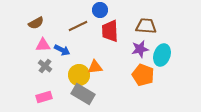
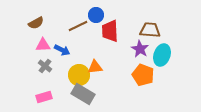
blue circle: moved 4 px left, 5 px down
brown trapezoid: moved 4 px right, 4 px down
purple star: rotated 30 degrees counterclockwise
